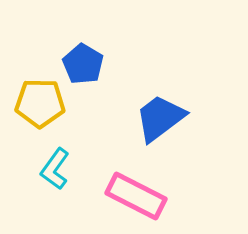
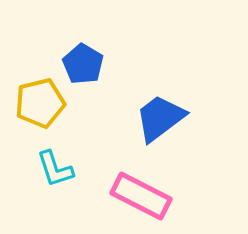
yellow pentagon: rotated 15 degrees counterclockwise
cyan L-shape: rotated 54 degrees counterclockwise
pink rectangle: moved 5 px right
